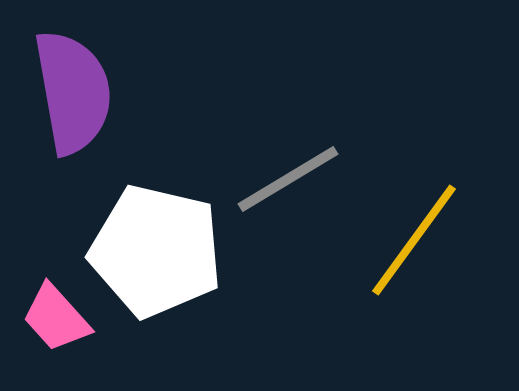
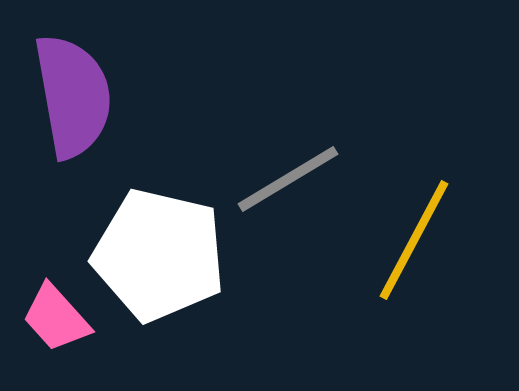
purple semicircle: moved 4 px down
yellow line: rotated 8 degrees counterclockwise
white pentagon: moved 3 px right, 4 px down
